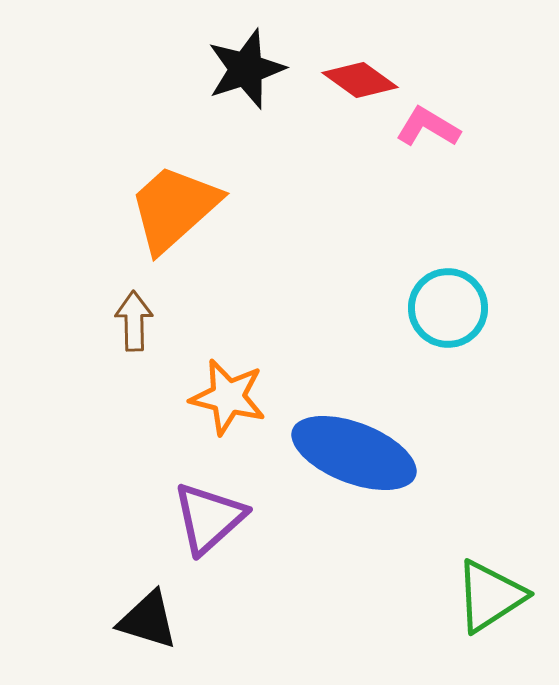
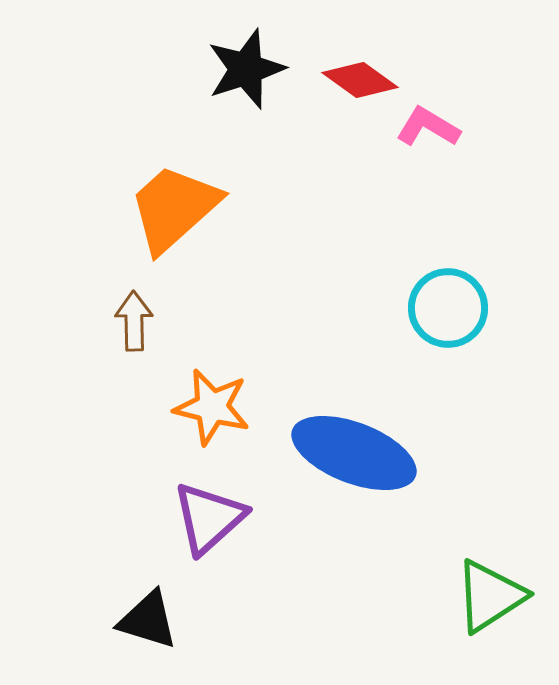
orange star: moved 16 px left, 10 px down
